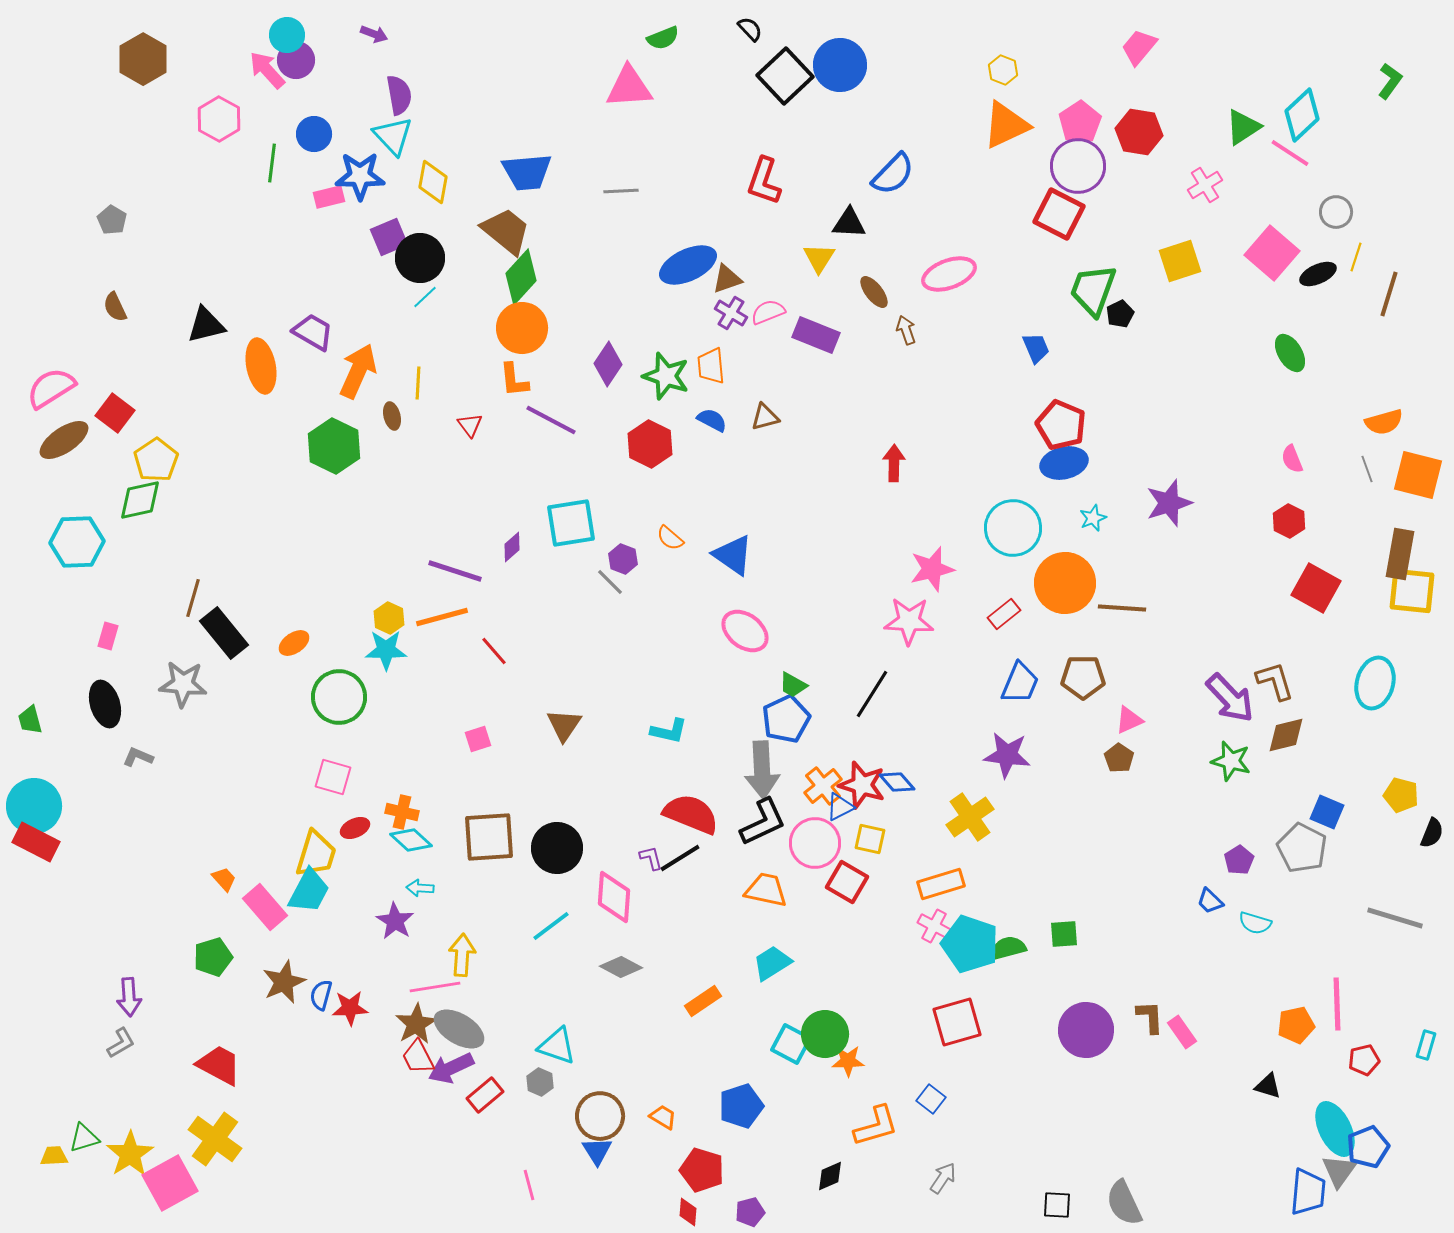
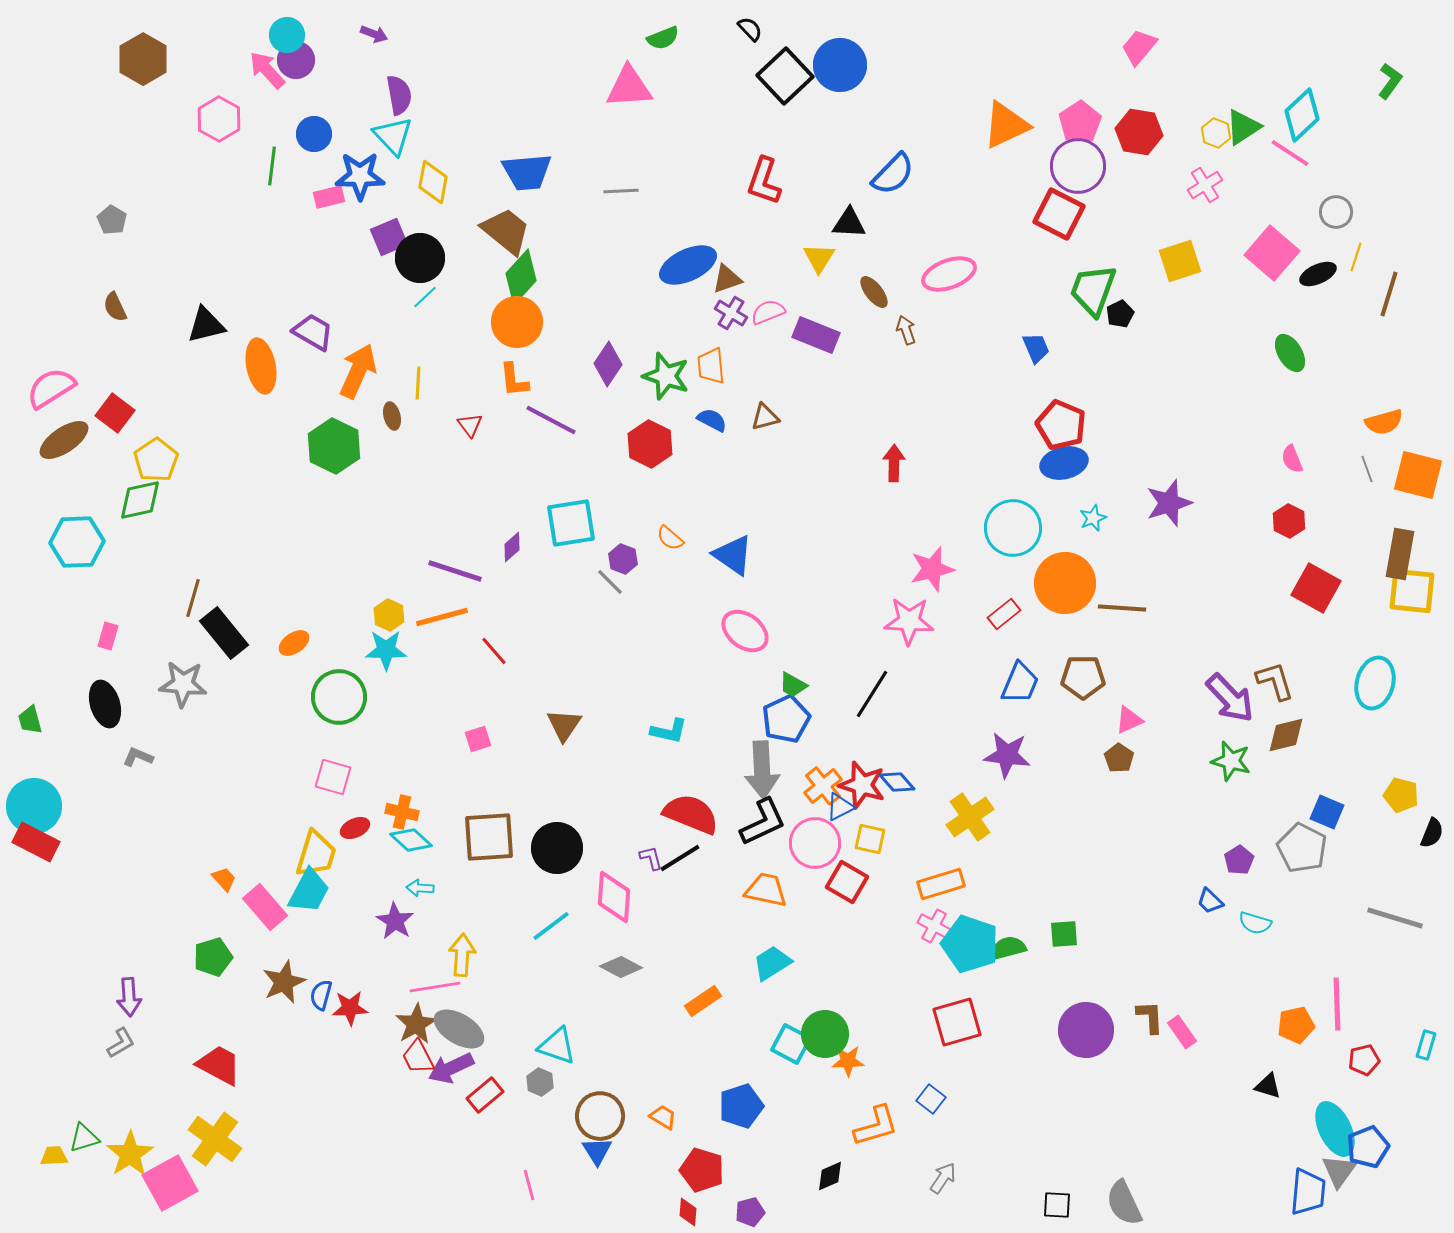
yellow hexagon at (1003, 70): moved 213 px right, 63 px down
green line at (272, 163): moved 3 px down
orange circle at (522, 328): moved 5 px left, 6 px up
yellow hexagon at (389, 618): moved 3 px up
